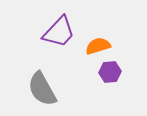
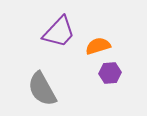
purple hexagon: moved 1 px down
